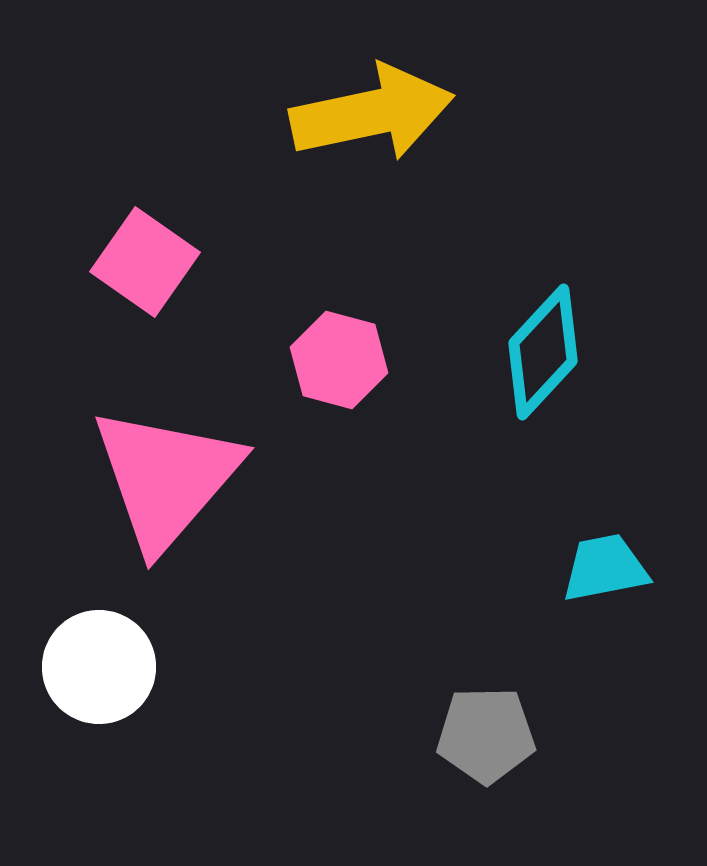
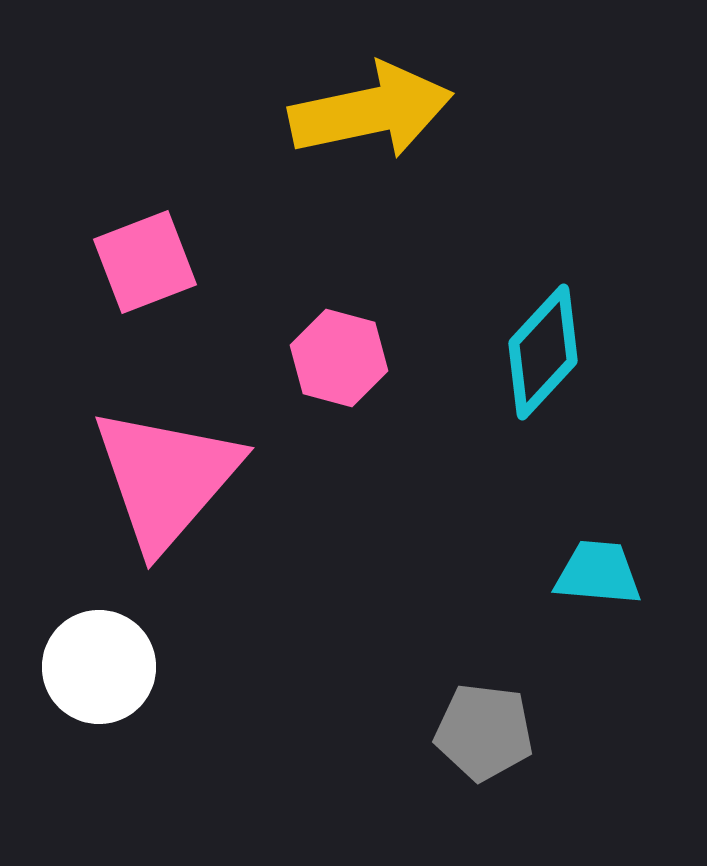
yellow arrow: moved 1 px left, 2 px up
pink square: rotated 34 degrees clockwise
pink hexagon: moved 2 px up
cyan trapezoid: moved 7 px left, 5 px down; rotated 16 degrees clockwise
gray pentagon: moved 2 px left, 3 px up; rotated 8 degrees clockwise
